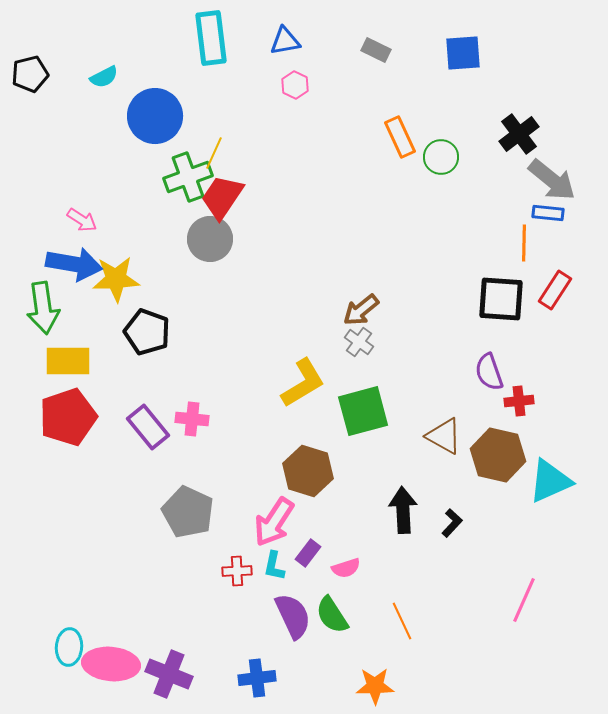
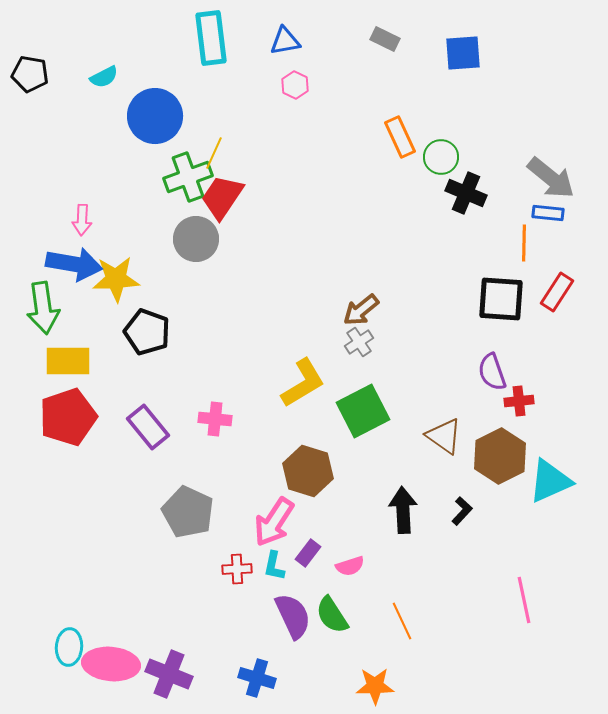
gray rectangle at (376, 50): moved 9 px right, 11 px up
black pentagon at (30, 74): rotated 24 degrees clockwise
black cross at (519, 134): moved 53 px left, 59 px down; rotated 30 degrees counterclockwise
gray arrow at (552, 180): moved 1 px left, 2 px up
pink arrow at (82, 220): rotated 60 degrees clockwise
gray circle at (210, 239): moved 14 px left
red rectangle at (555, 290): moved 2 px right, 2 px down
gray cross at (359, 342): rotated 20 degrees clockwise
purple semicircle at (489, 372): moved 3 px right
green square at (363, 411): rotated 12 degrees counterclockwise
pink cross at (192, 419): moved 23 px right
brown triangle at (444, 436): rotated 6 degrees clockwise
brown hexagon at (498, 455): moved 2 px right, 1 px down; rotated 20 degrees clockwise
black L-shape at (452, 523): moved 10 px right, 12 px up
pink semicircle at (346, 568): moved 4 px right, 2 px up
red cross at (237, 571): moved 2 px up
pink line at (524, 600): rotated 36 degrees counterclockwise
blue cross at (257, 678): rotated 24 degrees clockwise
